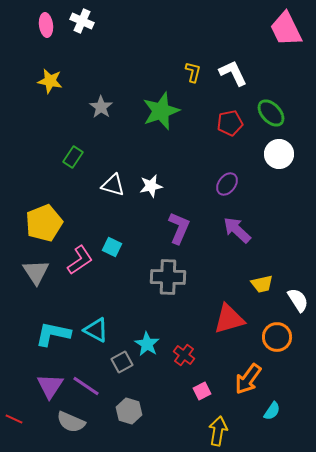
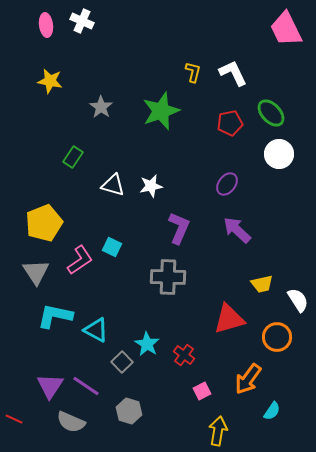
cyan L-shape: moved 2 px right, 18 px up
gray square: rotated 15 degrees counterclockwise
